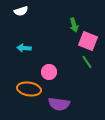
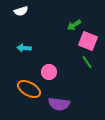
green arrow: rotated 72 degrees clockwise
orange ellipse: rotated 20 degrees clockwise
